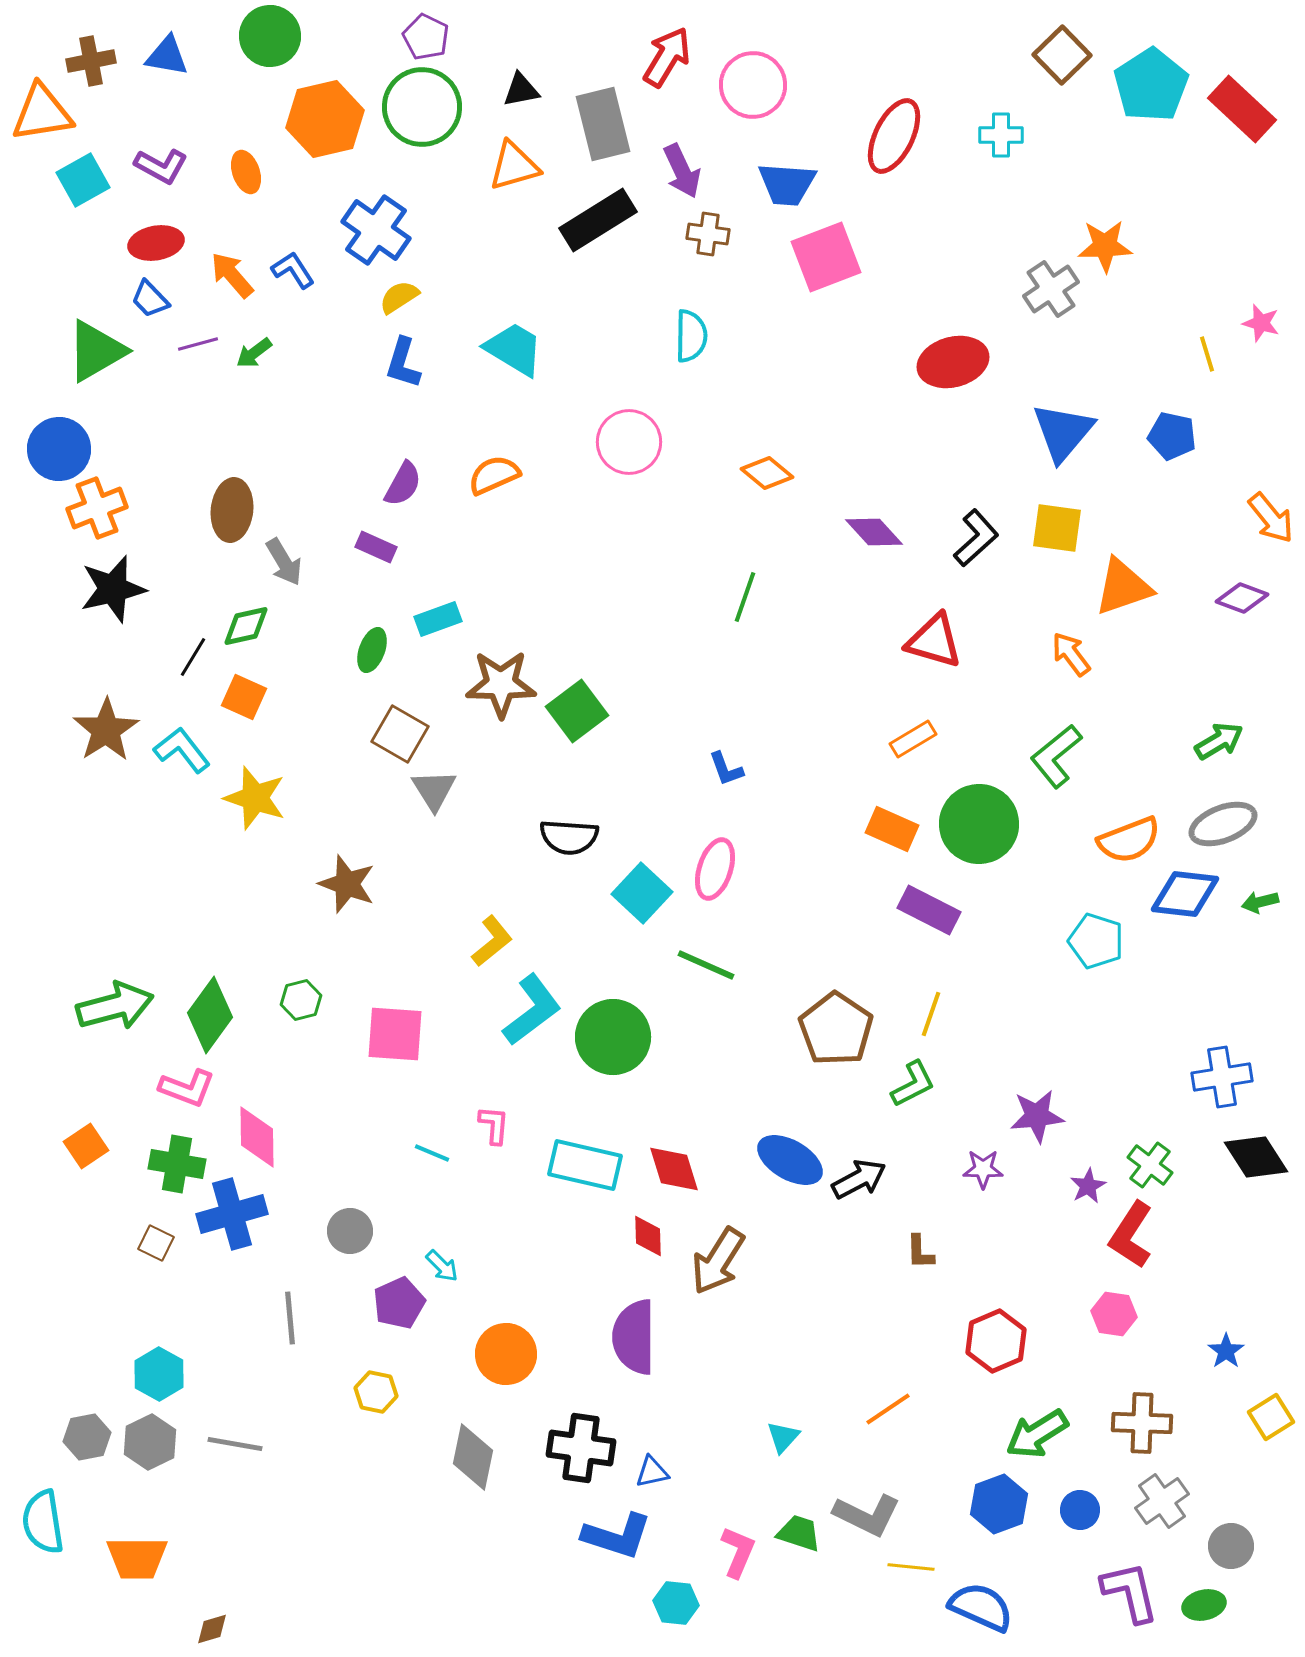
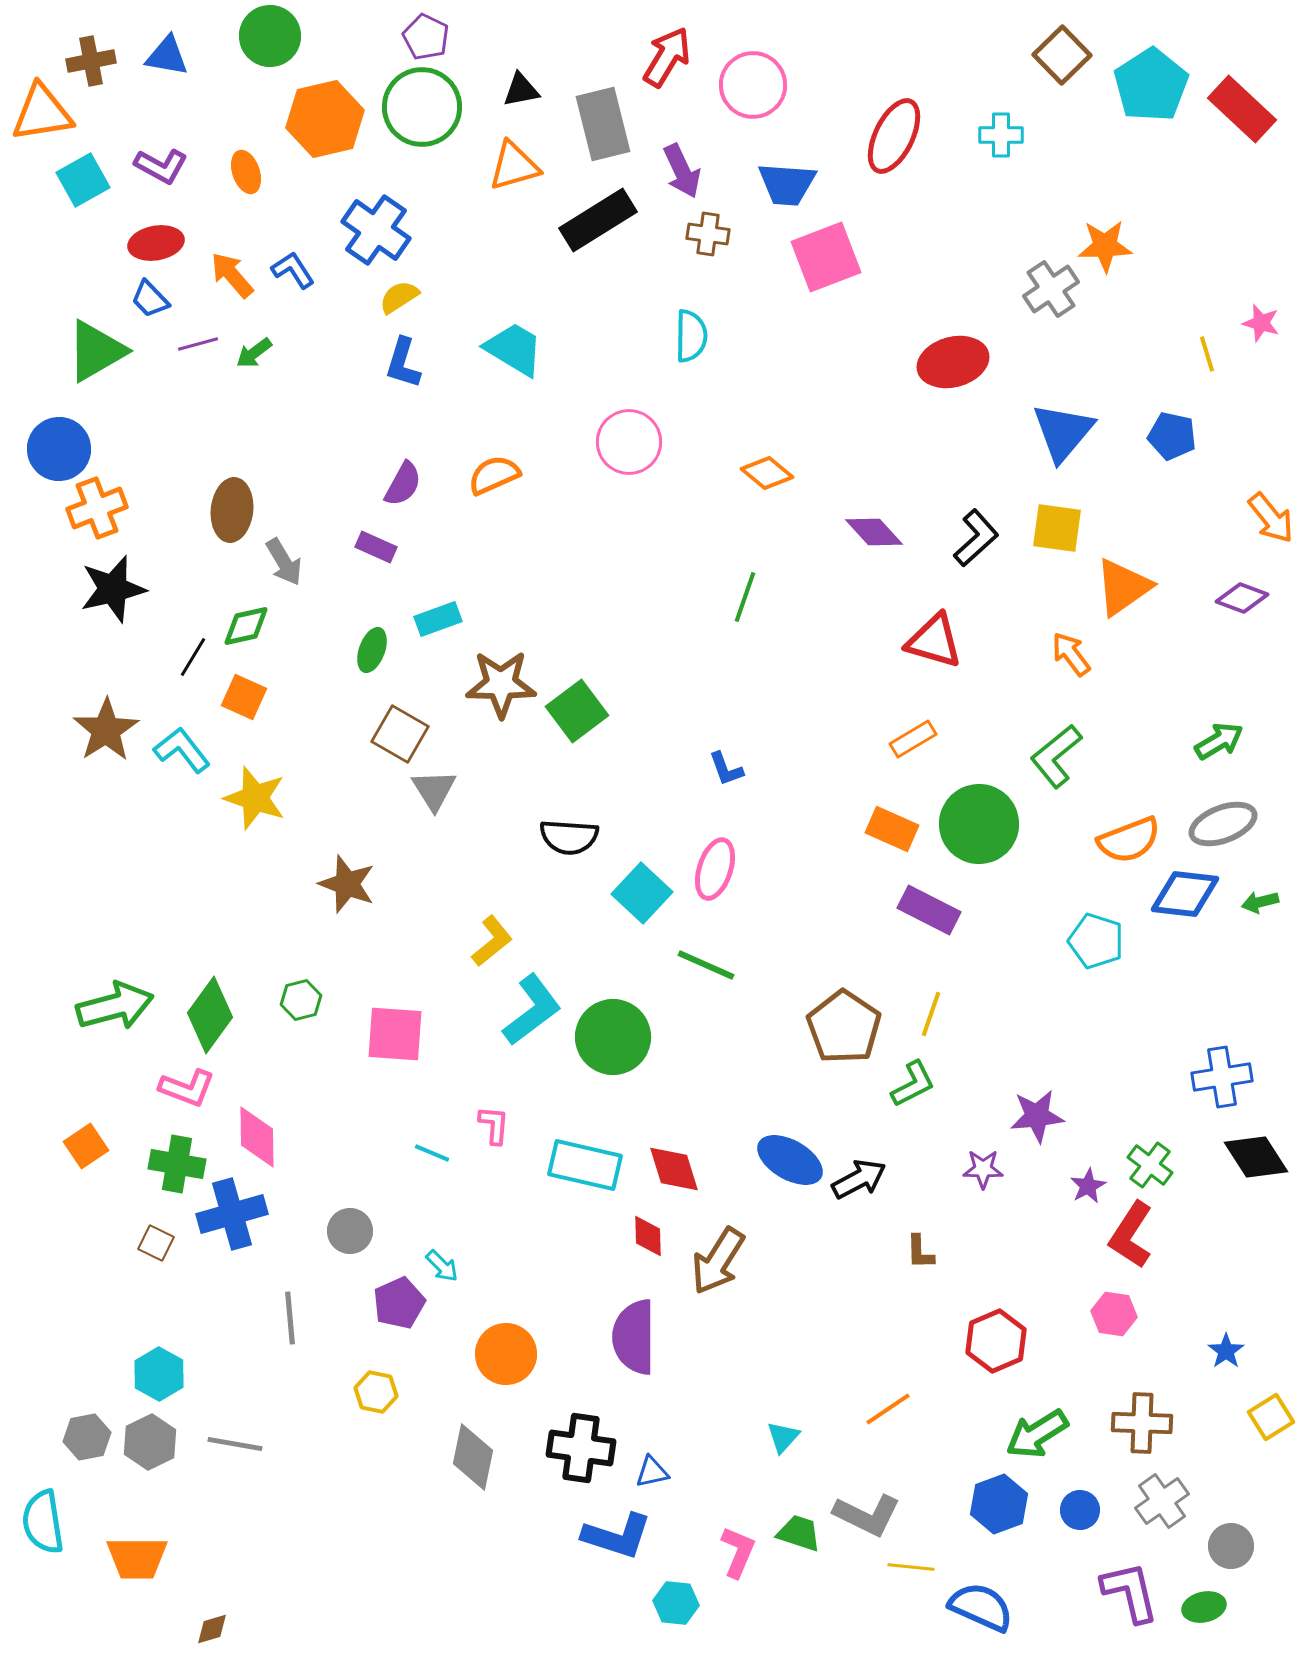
orange triangle at (1123, 587): rotated 16 degrees counterclockwise
brown pentagon at (836, 1029): moved 8 px right, 2 px up
green ellipse at (1204, 1605): moved 2 px down
